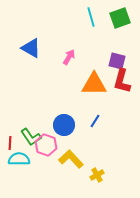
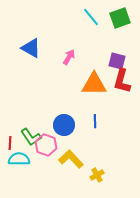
cyan line: rotated 24 degrees counterclockwise
blue line: rotated 32 degrees counterclockwise
